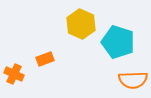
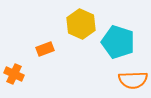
orange rectangle: moved 10 px up
